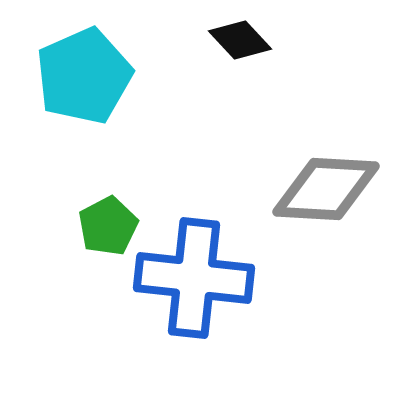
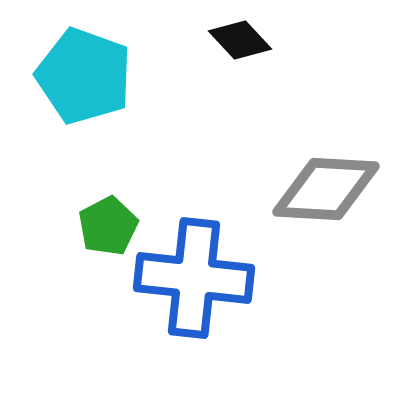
cyan pentagon: rotated 28 degrees counterclockwise
